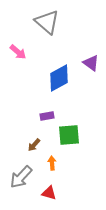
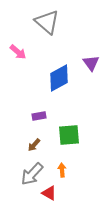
purple triangle: rotated 18 degrees clockwise
purple rectangle: moved 8 px left
orange arrow: moved 10 px right, 7 px down
gray arrow: moved 11 px right, 3 px up
red triangle: rotated 14 degrees clockwise
